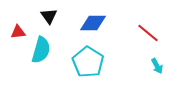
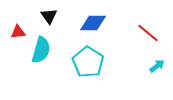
cyan arrow: rotated 98 degrees counterclockwise
